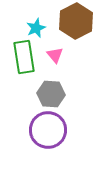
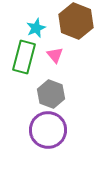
brown hexagon: rotated 12 degrees counterclockwise
green rectangle: rotated 24 degrees clockwise
gray hexagon: rotated 16 degrees clockwise
